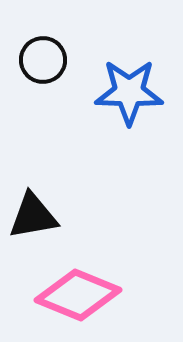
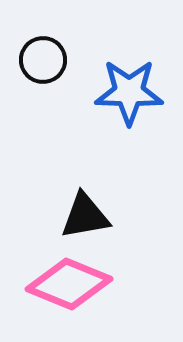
black triangle: moved 52 px right
pink diamond: moved 9 px left, 11 px up
